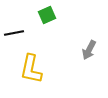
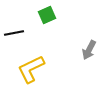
yellow L-shape: rotated 52 degrees clockwise
